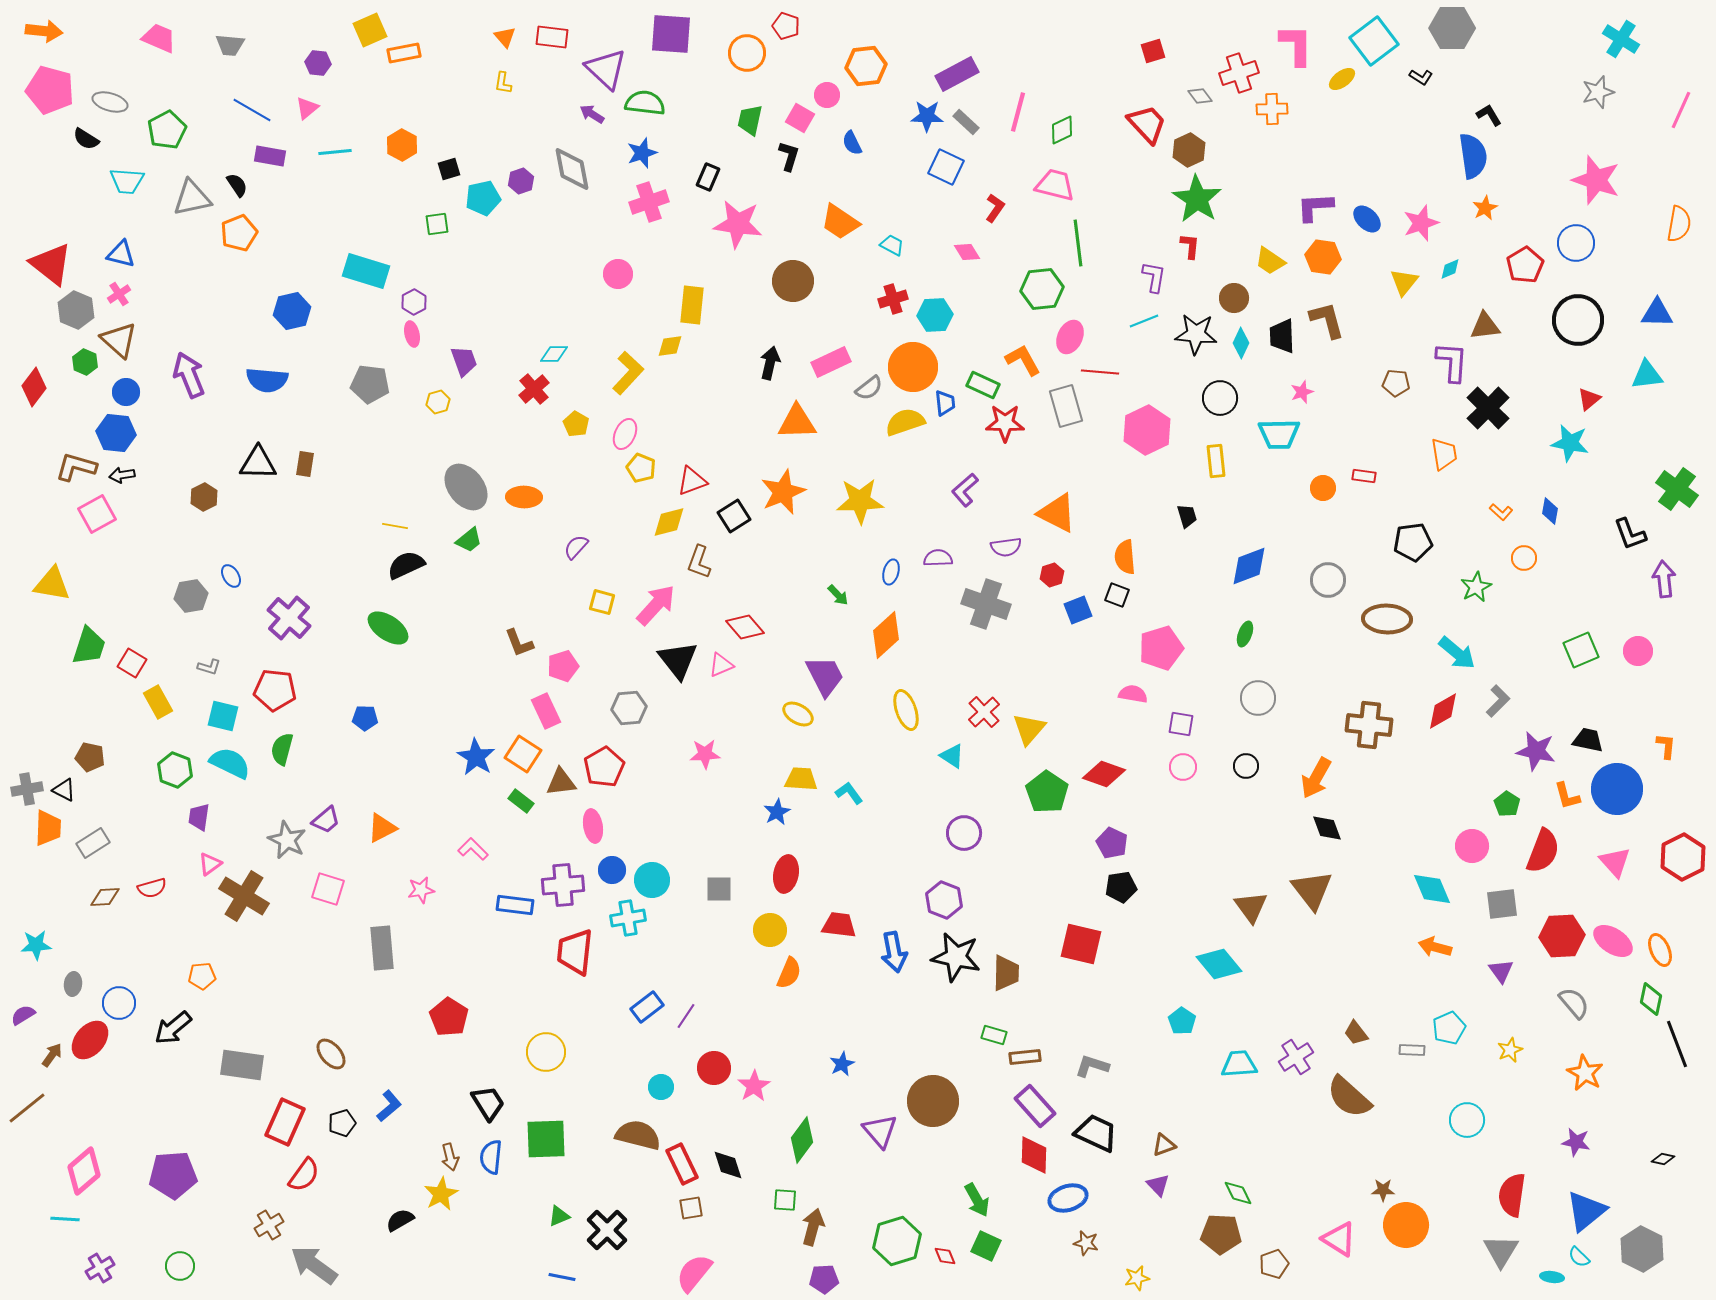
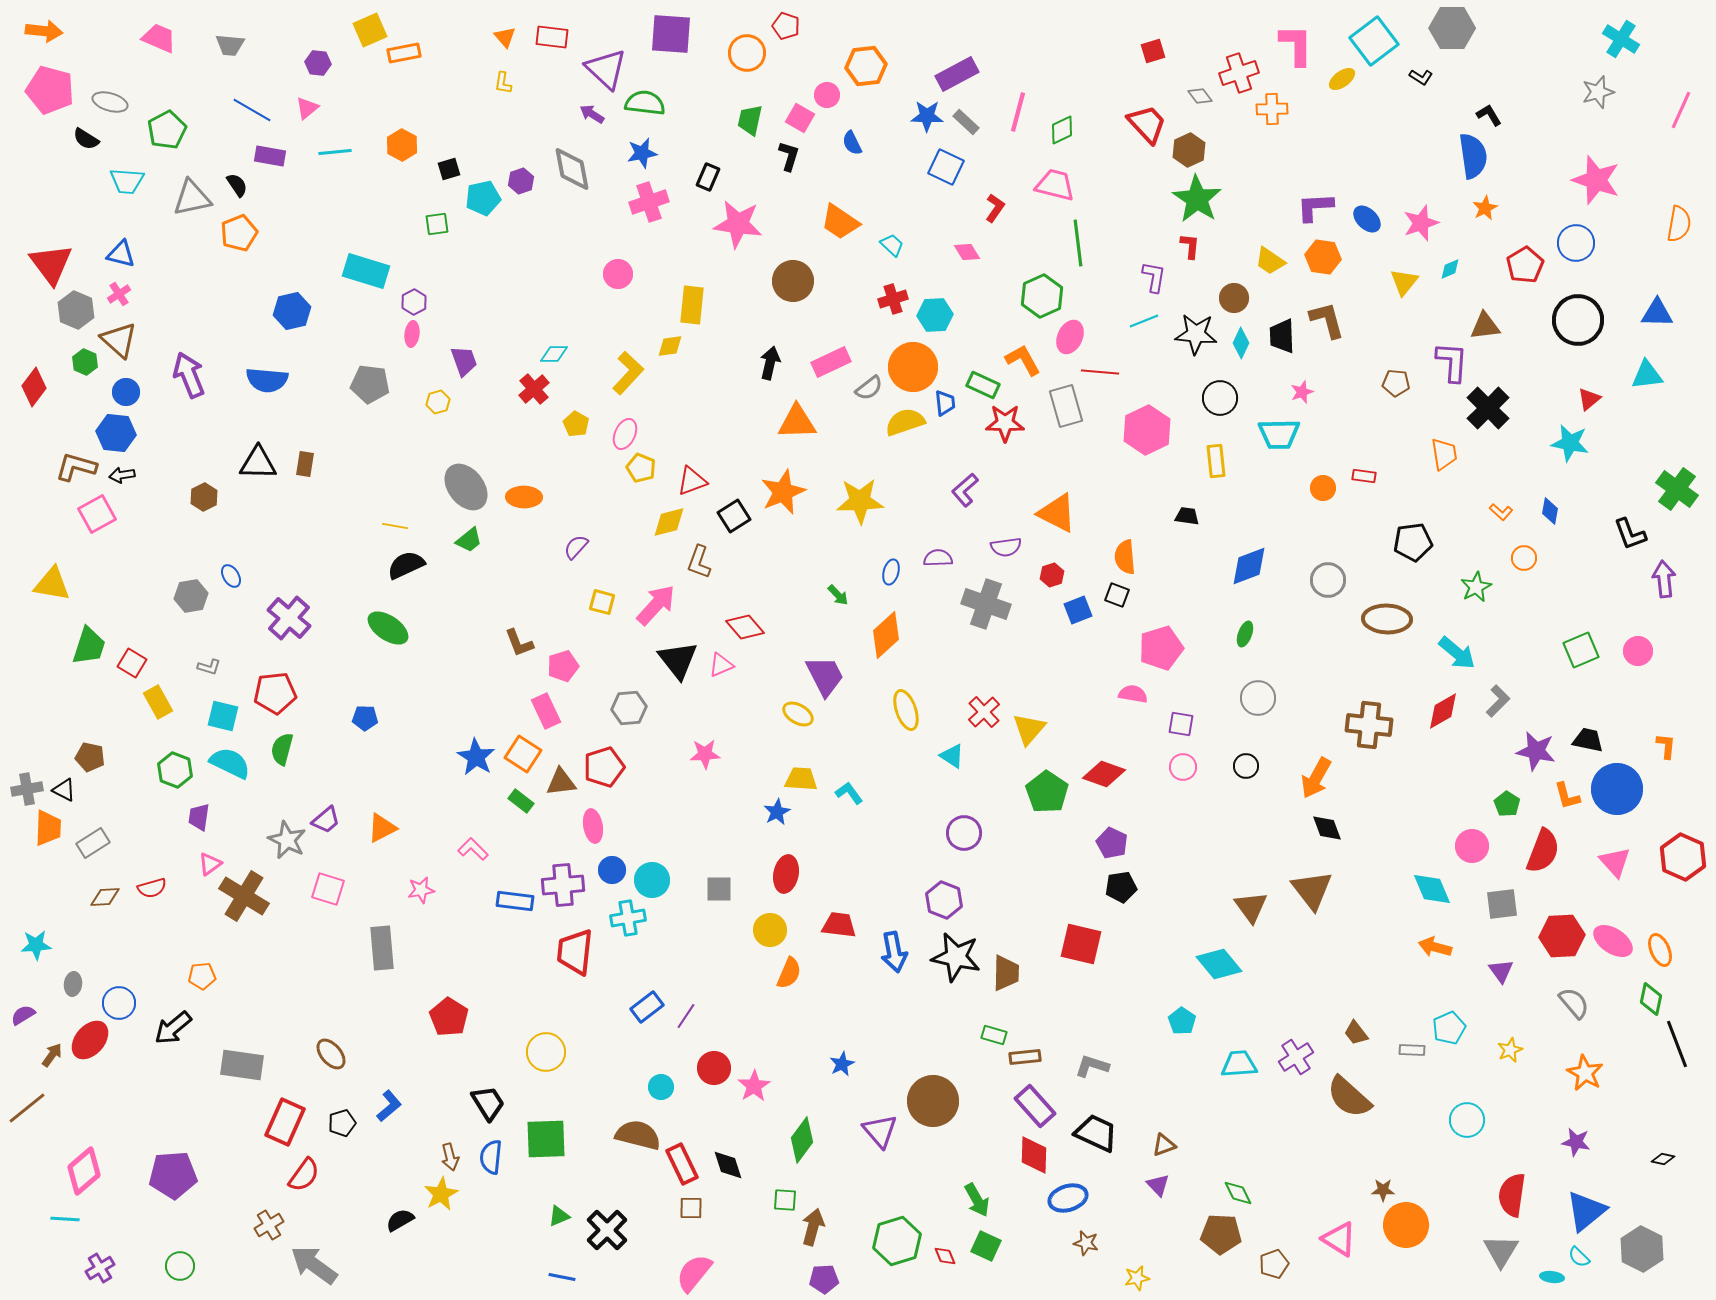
blue star at (642, 153): rotated 8 degrees clockwise
cyan trapezoid at (892, 245): rotated 15 degrees clockwise
red triangle at (51, 264): rotated 15 degrees clockwise
green hexagon at (1042, 289): moved 7 px down; rotated 18 degrees counterclockwise
pink ellipse at (412, 334): rotated 20 degrees clockwise
black trapezoid at (1187, 516): rotated 65 degrees counterclockwise
red pentagon at (275, 690): moved 3 px down; rotated 12 degrees counterclockwise
red pentagon at (604, 767): rotated 12 degrees clockwise
red hexagon at (1683, 857): rotated 9 degrees counterclockwise
blue rectangle at (515, 905): moved 4 px up
brown square at (691, 1208): rotated 10 degrees clockwise
